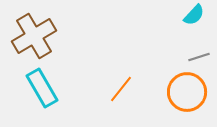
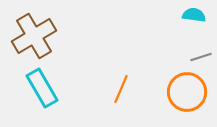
cyan semicircle: rotated 125 degrees counterclockwise
gray line: moved 2 px right
orange line: rotated 16 degrees counterclockwise
